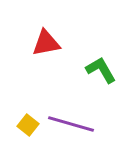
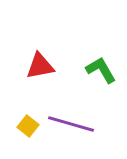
red triangle: moved 6 px left, 23 px down
yellow square: moved 1 px down
